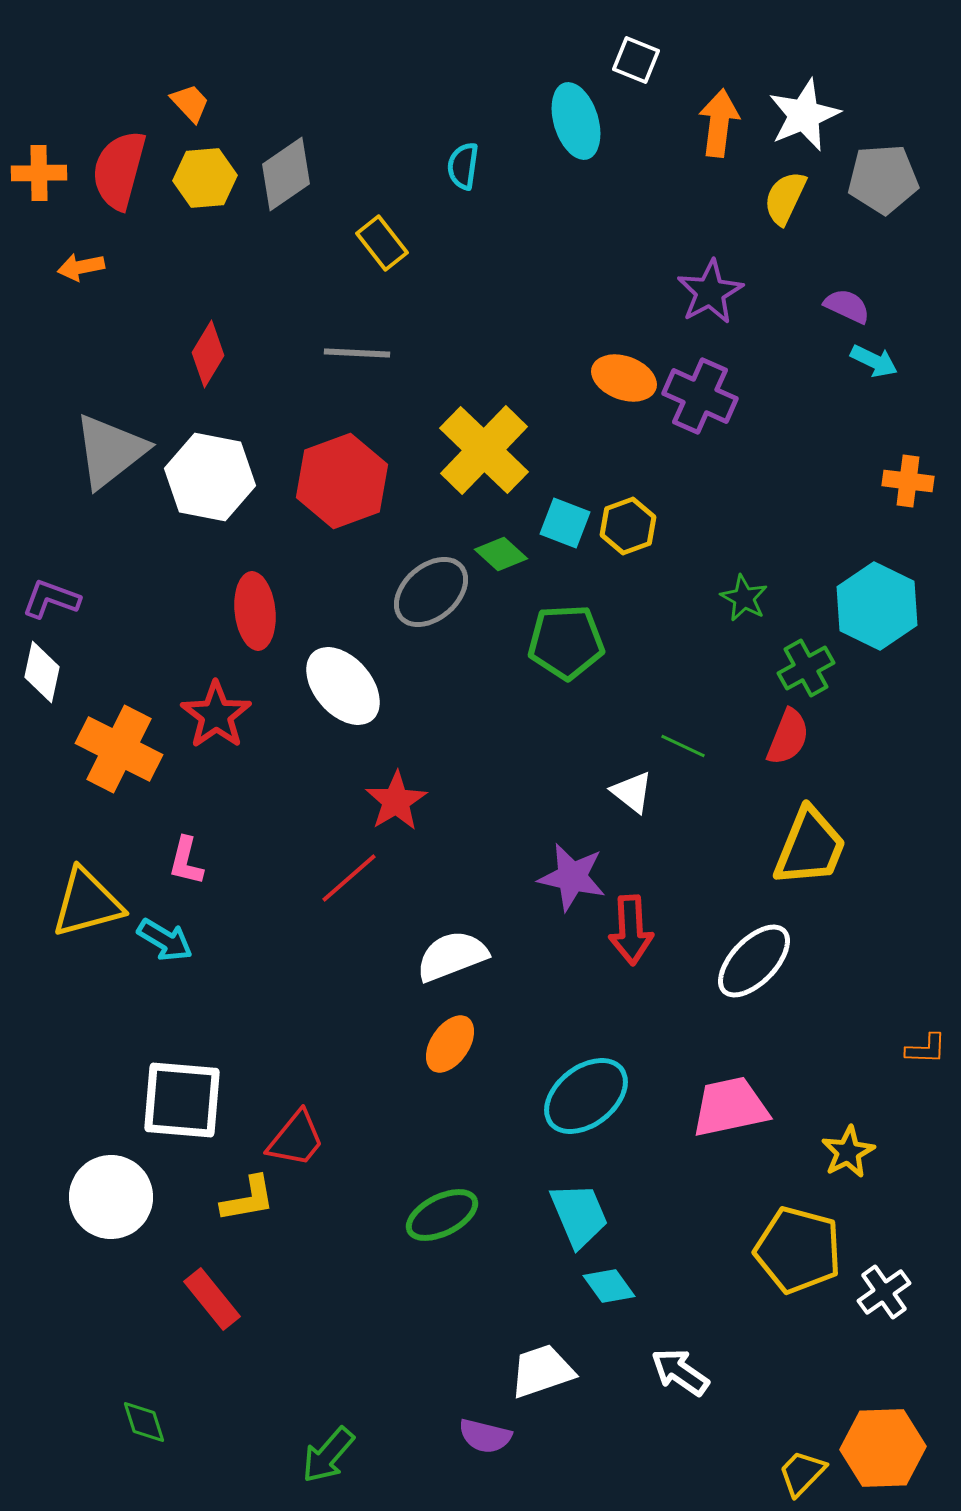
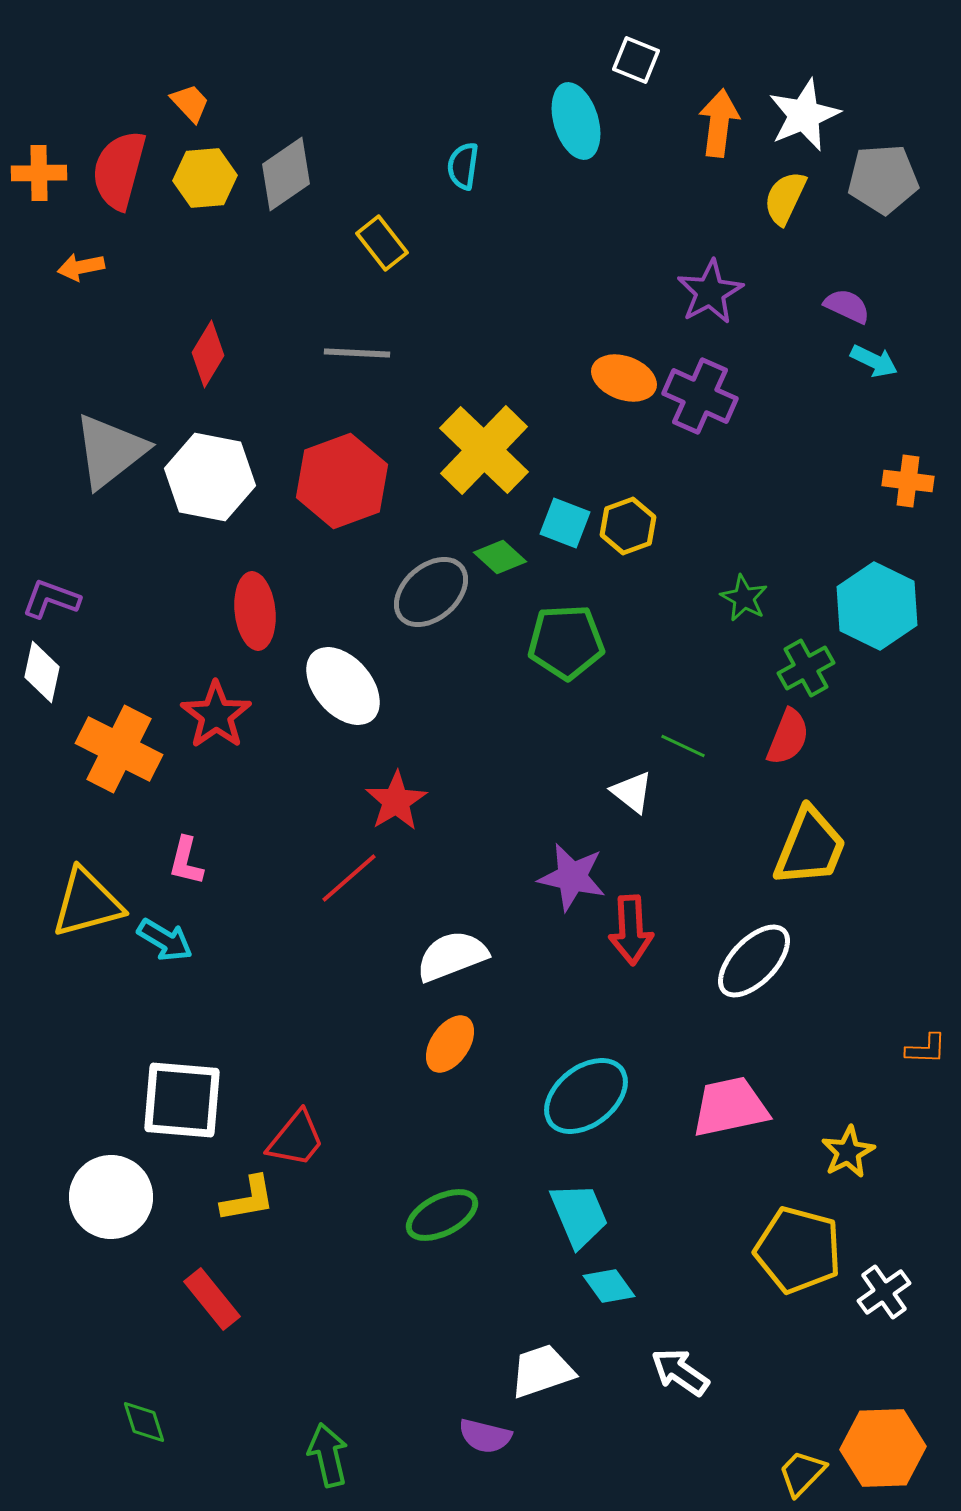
green diamond at (501, 554): moved 1 px left, 3 px down
green arrow at (328, 1455): rotated 126 degrees clockwise
